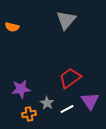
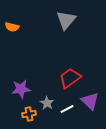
purple triangle: rotated 12 degrees counterclockwise
